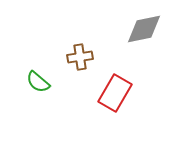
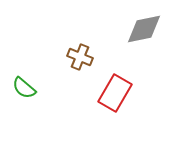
brown cross: rotated 30 degrees clockwise
green semicircle: moved 14 px left, 6 px down
